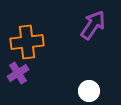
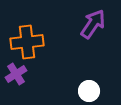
purple arrow: moved 1 px up
purple cross: moved 2 px left, 1 px down
